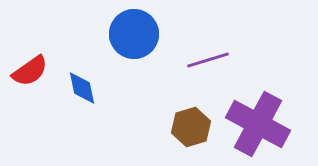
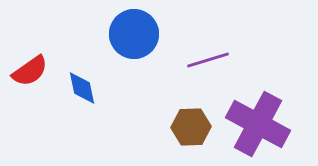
brown hexagon: rotated 15 degrees clockwise
